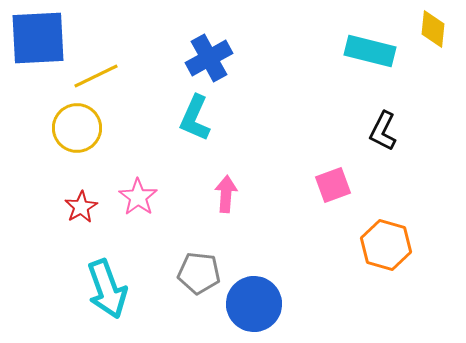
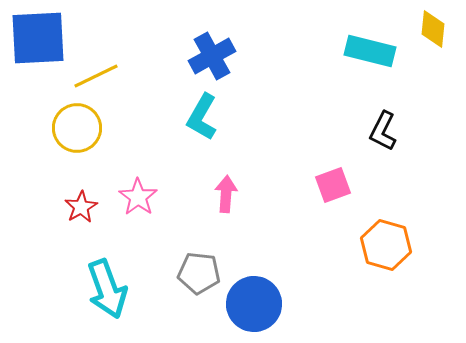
blue cross: moved 3 px right, 2 px up
cyan L-shape: moved 7 px right, 1 px up; rotated 6 degrees clockwise
